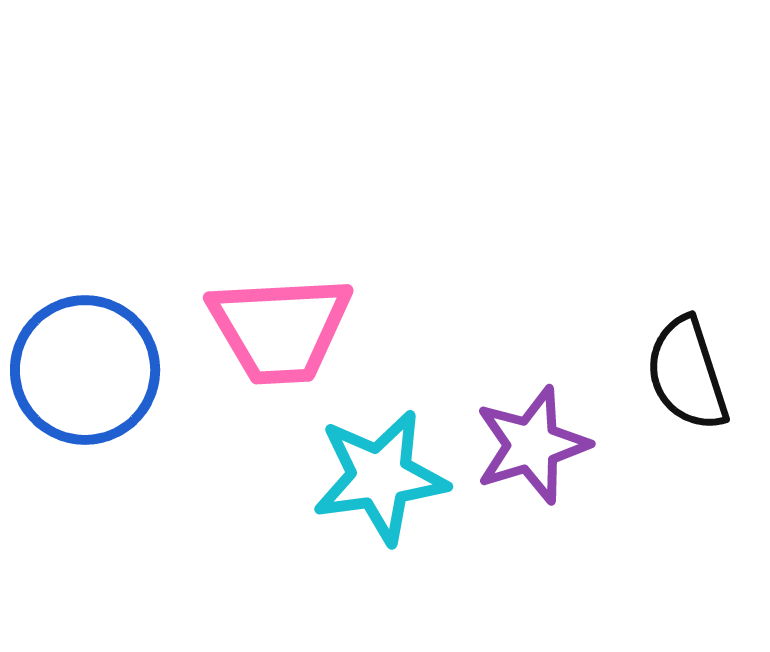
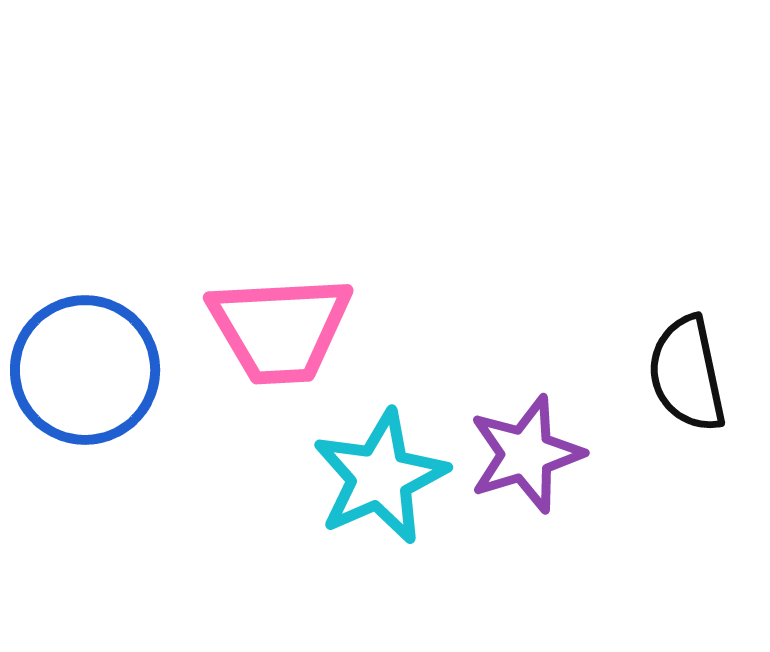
black semicircle: rotated 6 degrees clockwise
purple star: moved 6 px left, 9 px down
cyan star: rotated 16 degrees counterclockwise
